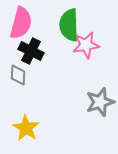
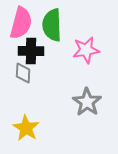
green semicircle: moved 17 px left
pink star: moved 5 px down
black cross: rotated 25 degrees counterclockwise
gray diamond: moved 5 px right, 2 px up
gray star: moved 13 px left; rotated 20 degrees counterclockwise
